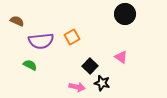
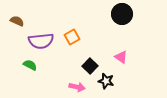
black circle: moved 3 px left
black star: moved 4 px right, 2 px up
